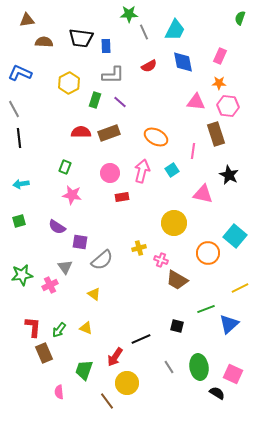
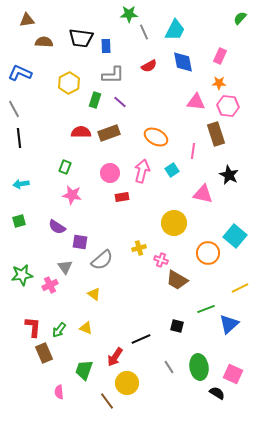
green semicircle at (240, 18): rotated 24 degrees clockwise
